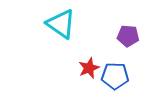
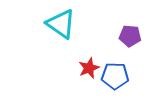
purple pentagon: moved 2 px right
